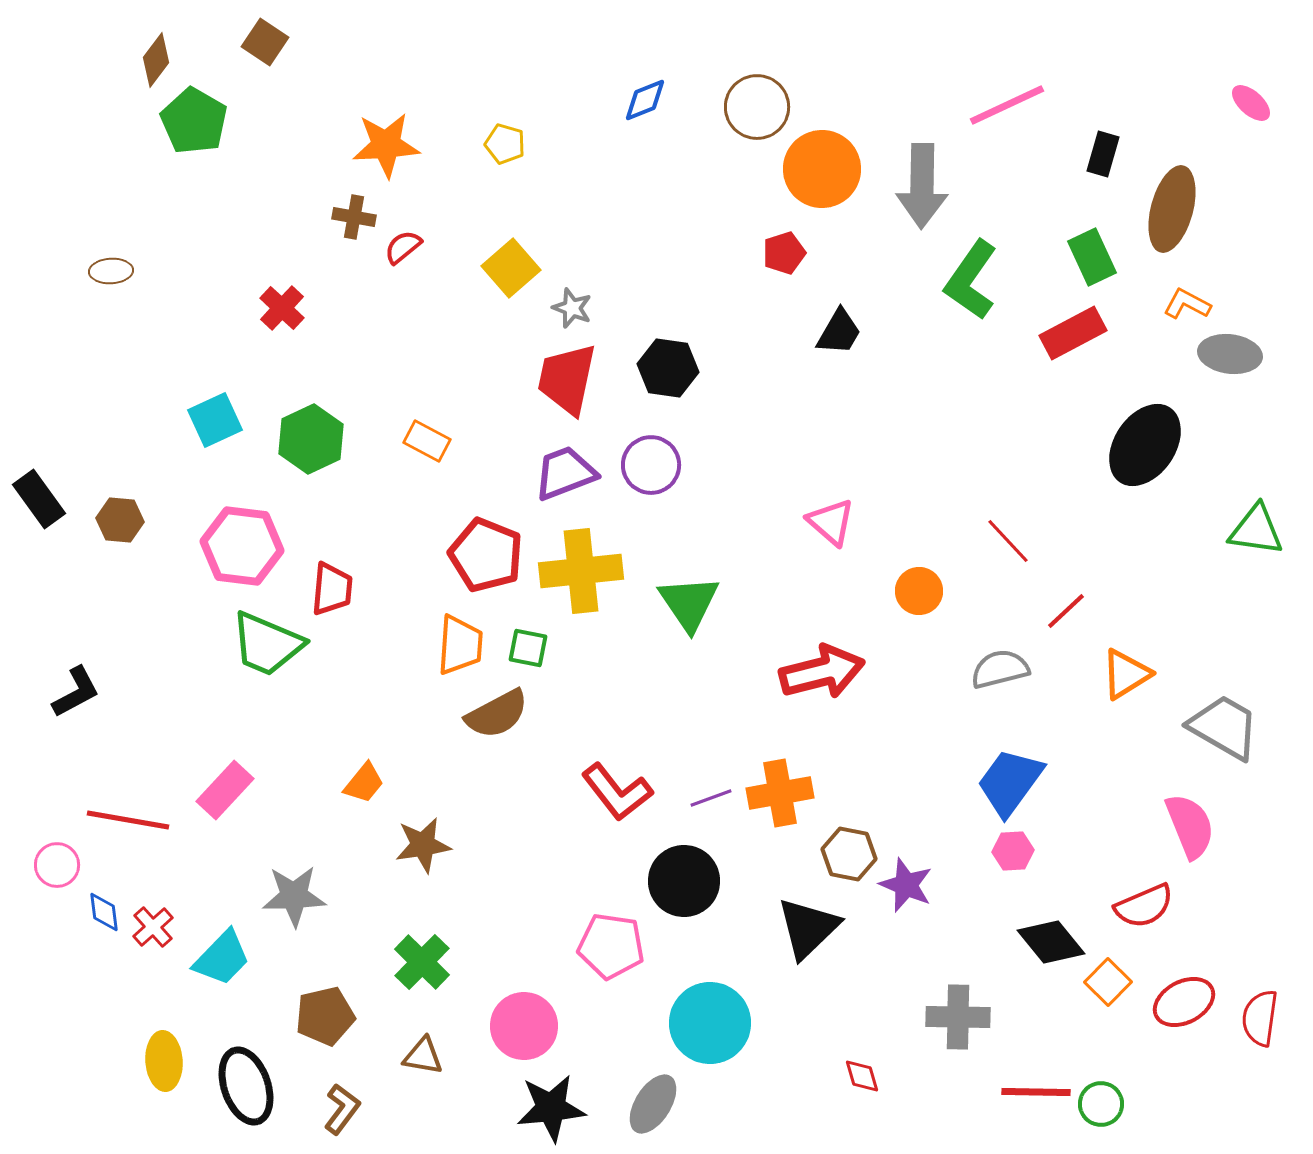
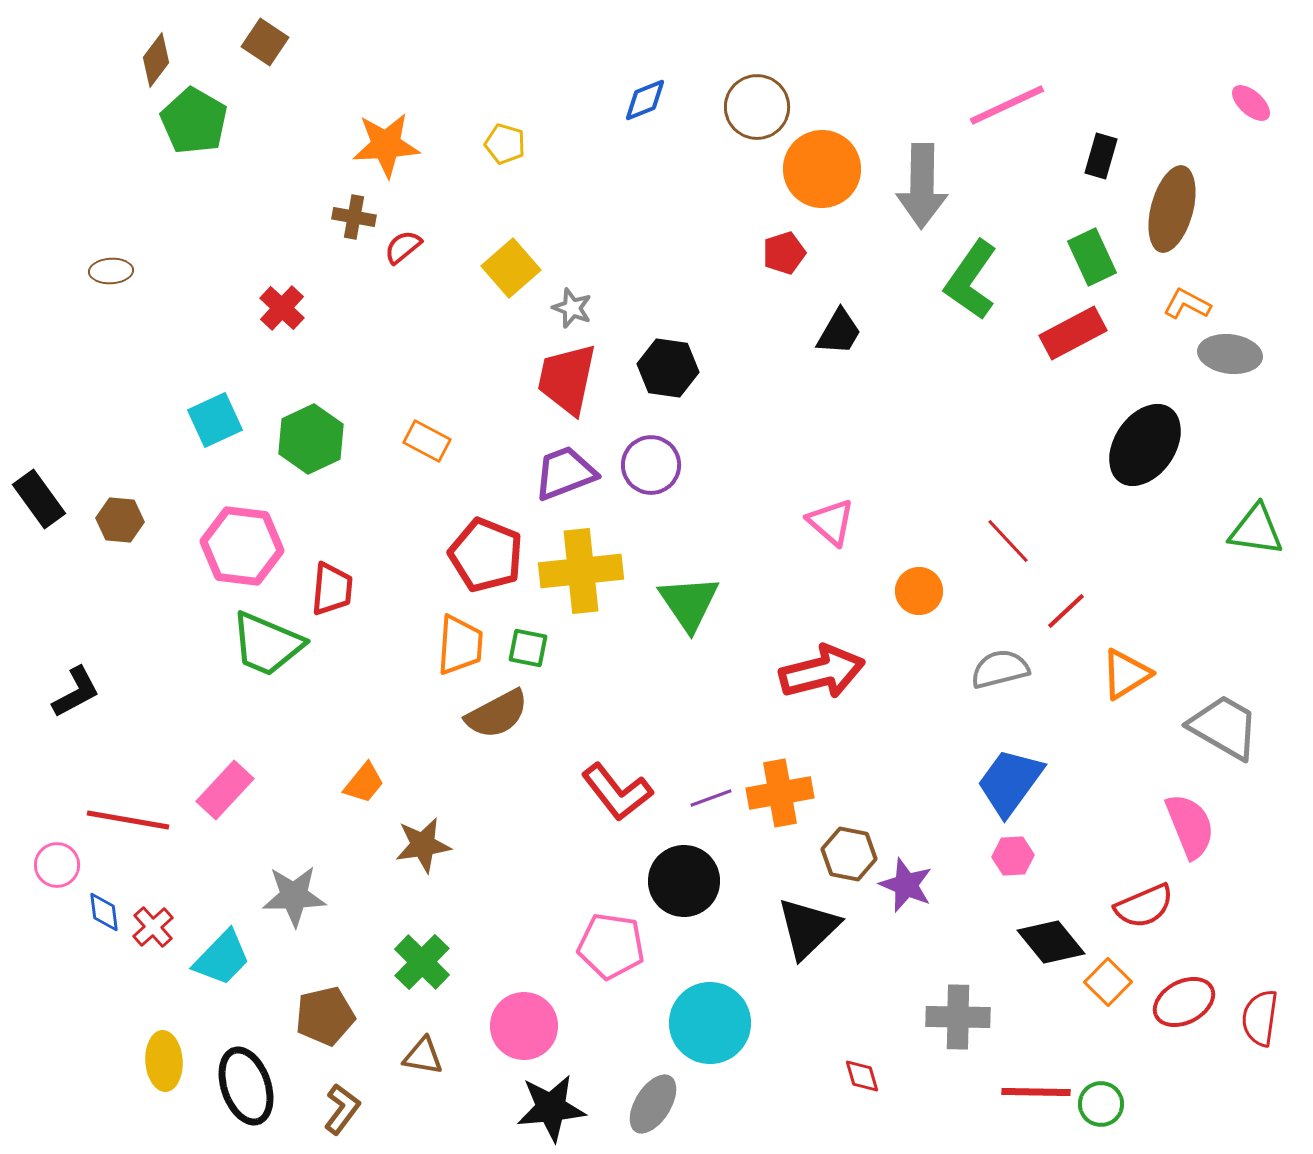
black rectangle at (1103, 154): moved 2 px left, 2 px down
pink hexagon at (1013, 851): moved 5 px down
